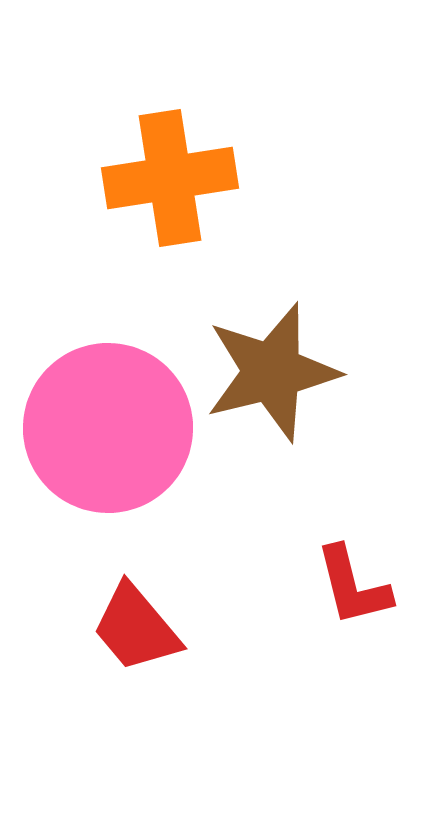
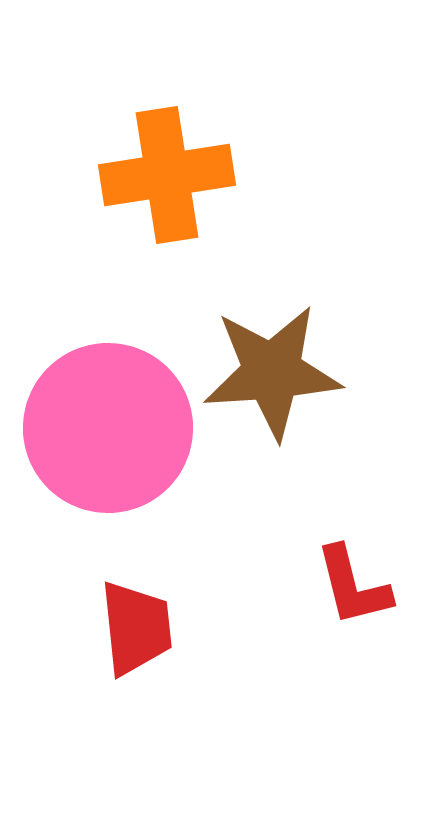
orange cross: moved 3 px left, 3 px up
brown star: rotated 10 degrees clockwise
red trapezoid: rotated 146 degrees counterclockwise
